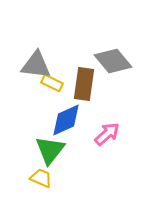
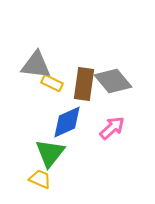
gray diamond: moved 20 px down
blue diamond: moved 1 px right, 2 px down
pink arrow: moved 5 px right, 6 px up
green triangle: moved 3 px down
yellow trapezoid: moved 1 px left, 1 px down
